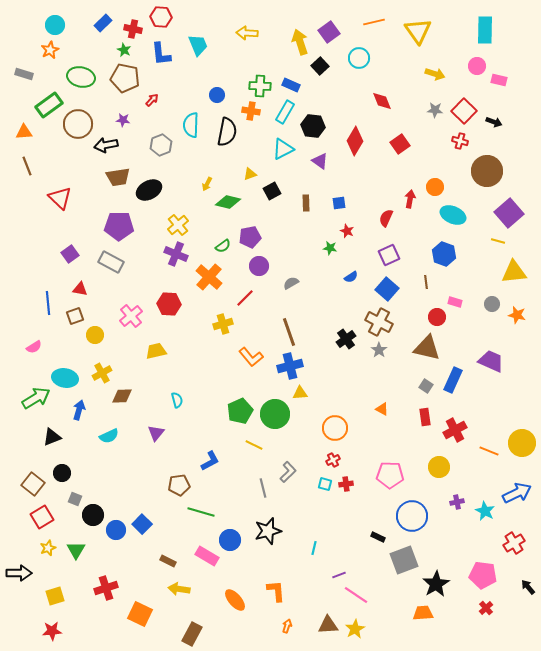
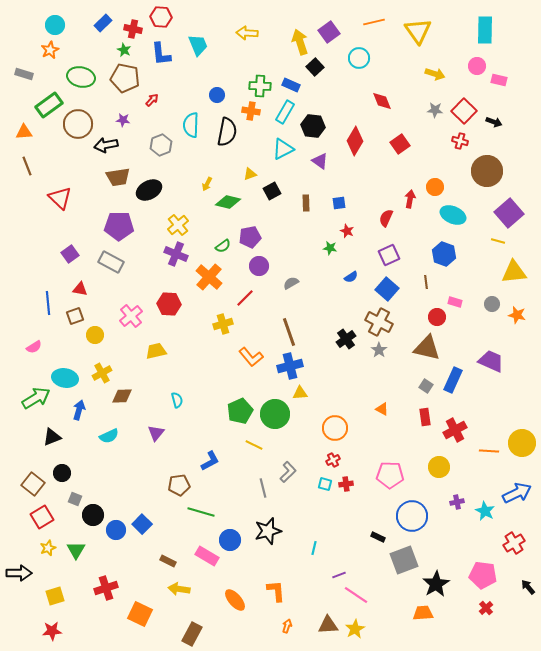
black square at (320, 66): moved 5 px left, 1 px down
orange line at (489, 451): rotated 18 degrees counterclockwise
